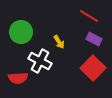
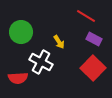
red line: moved 3 px left
white cross: moved 1 px right, 1 px down
